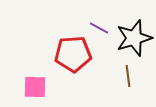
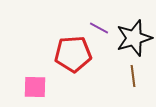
brown line: moved 5 px right
